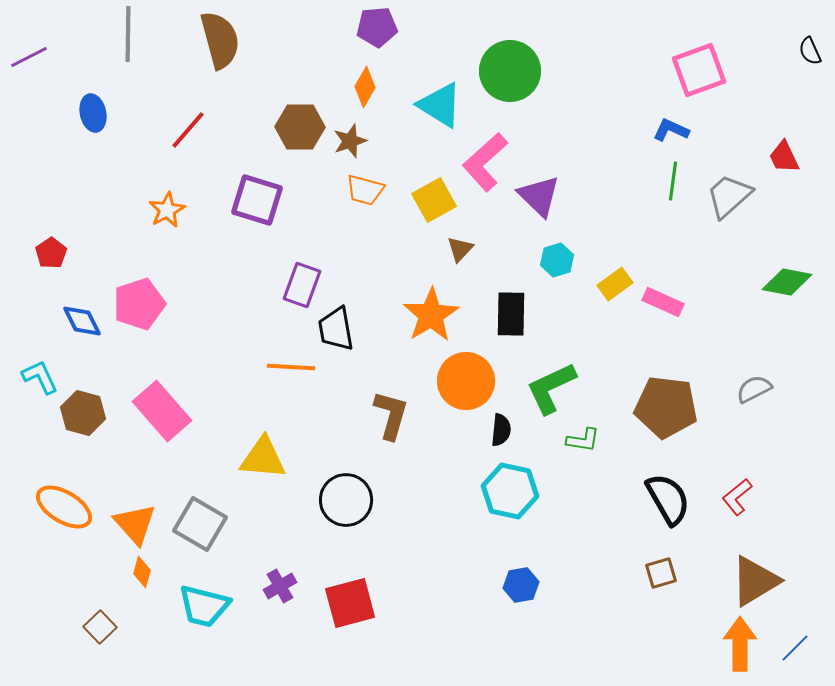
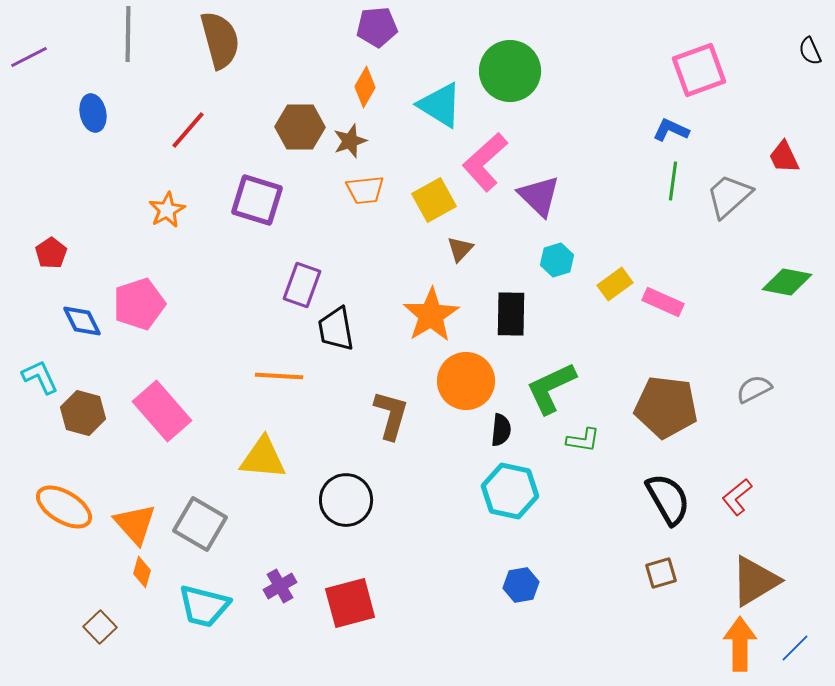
orange trapezoid at (365, 190): rotated 21 degrees counterclockwise
orange line at (291, 367): moved 12 px left, 9 px down
